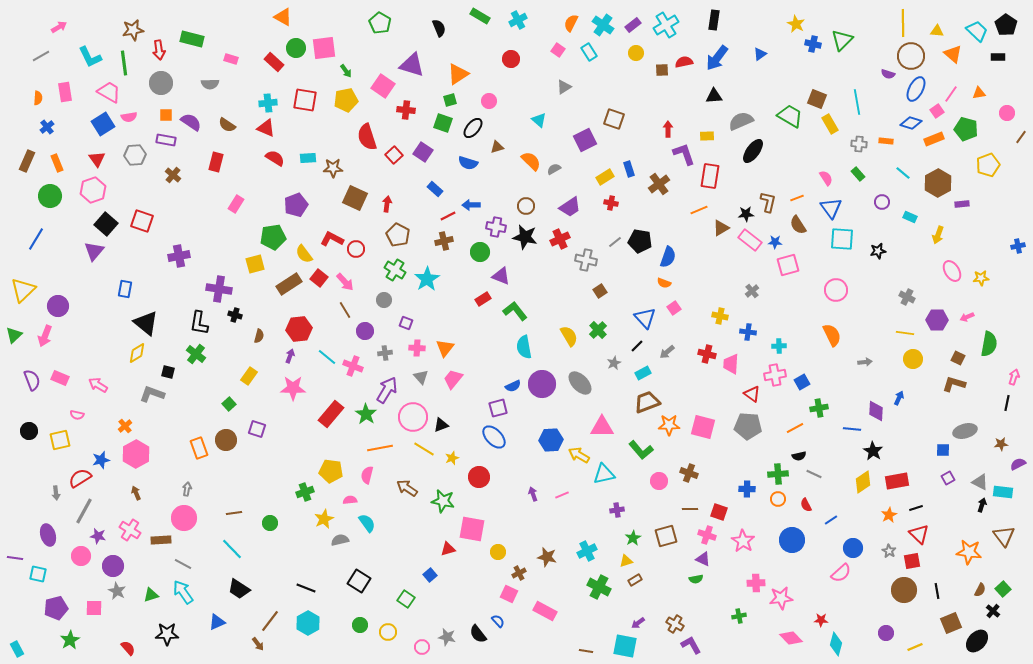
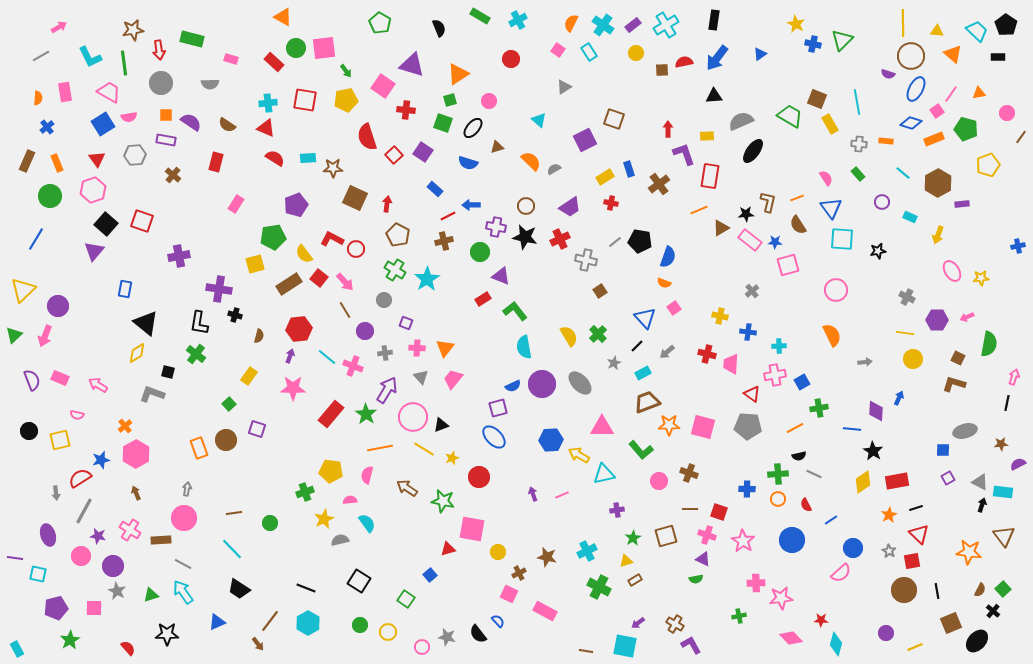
green cross at (598, 330): moved 4 px down
